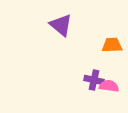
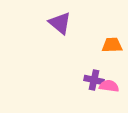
purple triangle: moved 1 px left, 2 px up
